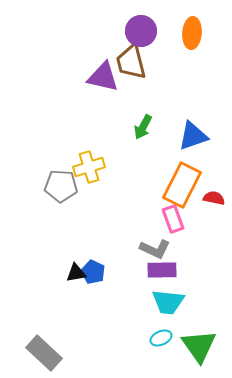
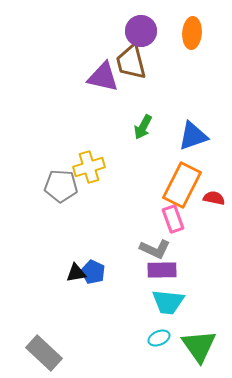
cyan ellipse: moved 2 px left
